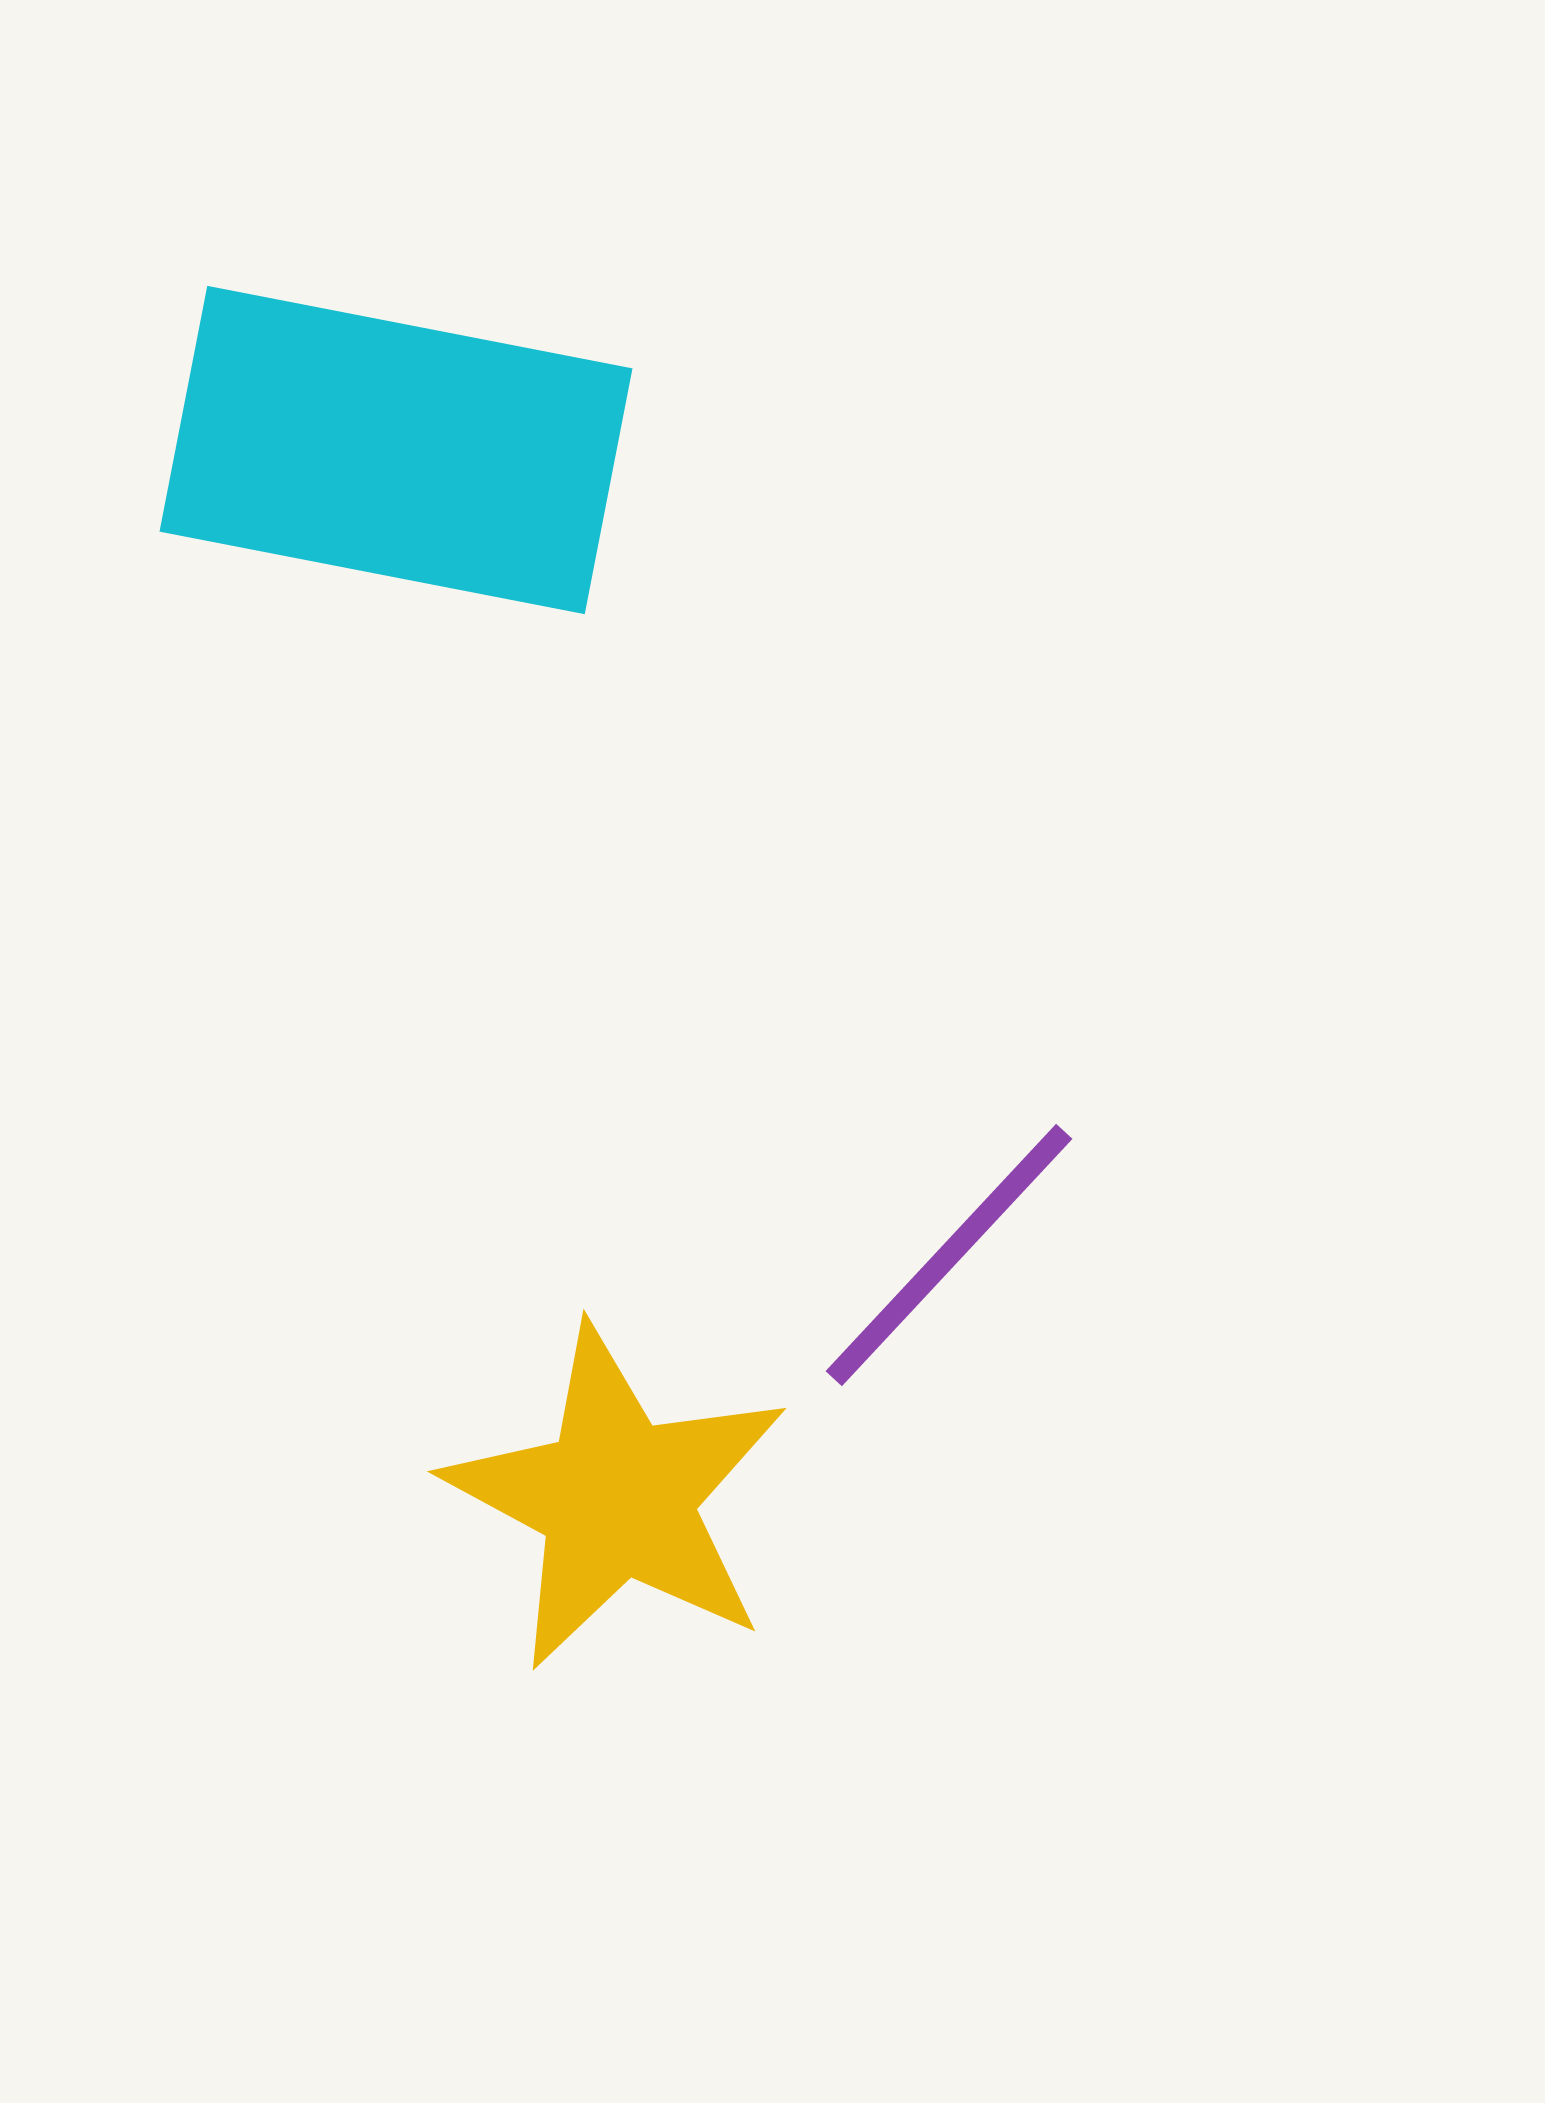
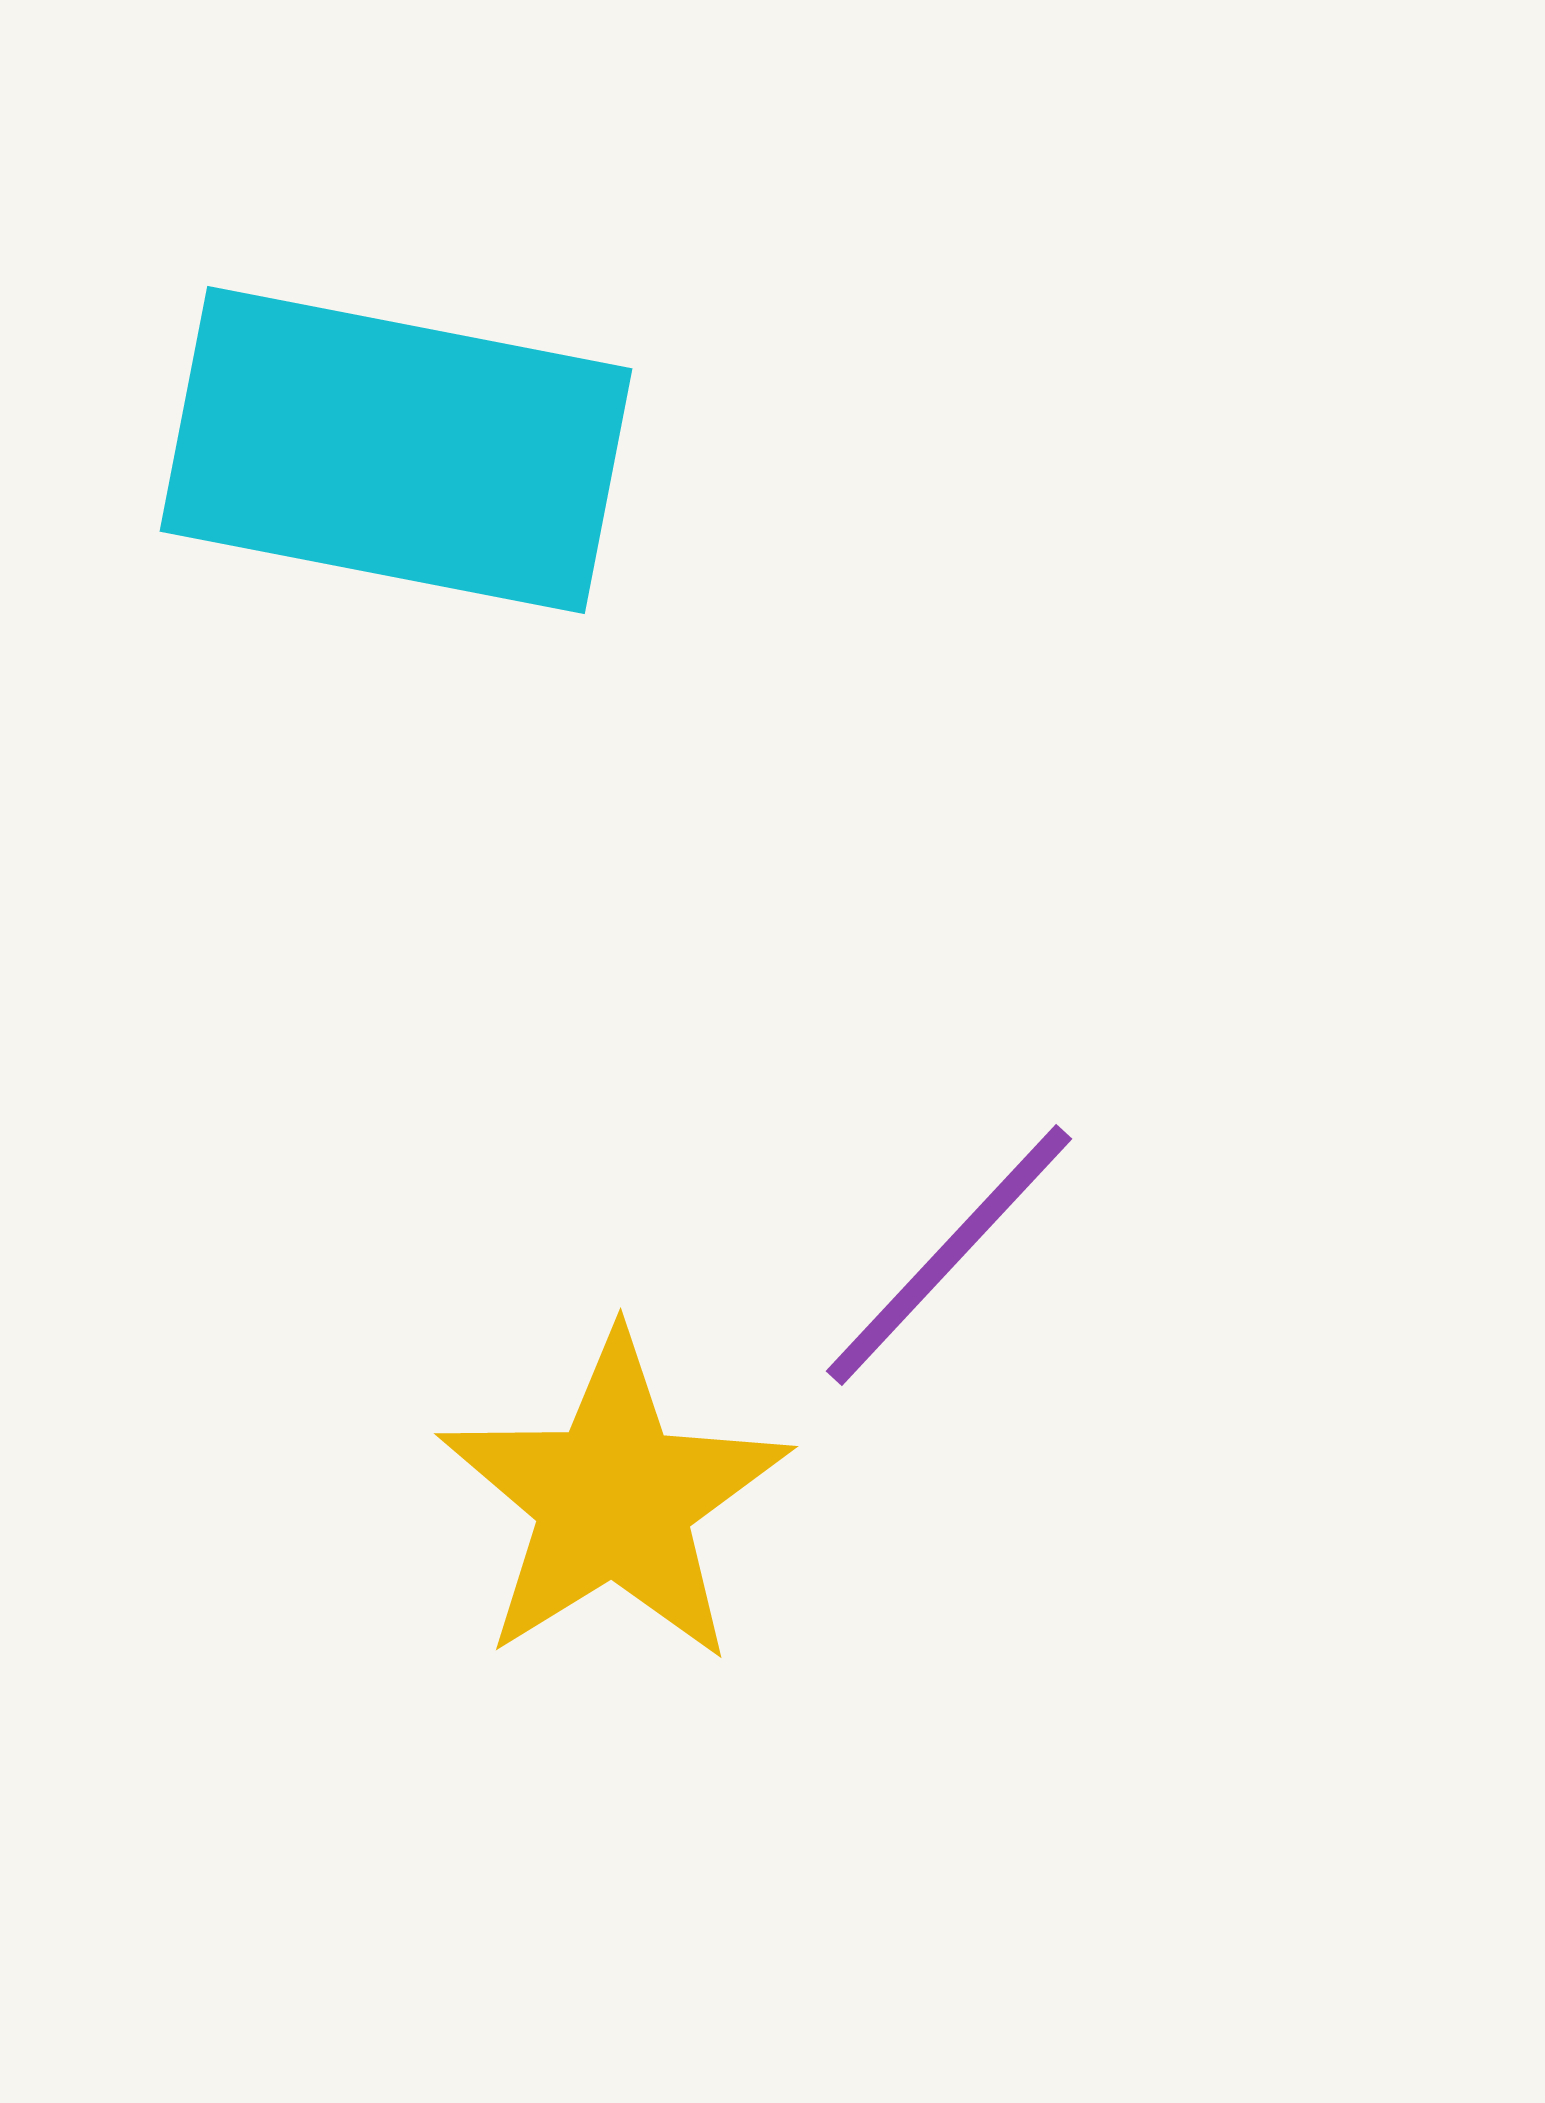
yellow star: moved 3 px left, 1 px down; rotated 12 degrees clockwise
